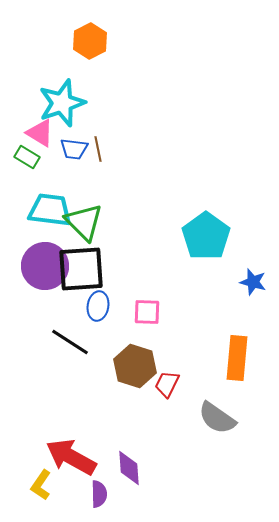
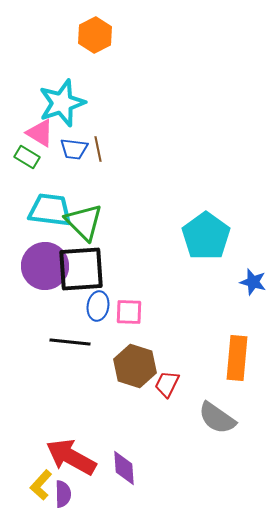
orange hexagon: moved 5 px right, 6 px up
pink square: moved 18 px left
black line: rotated 27 degrees counterclockwise
purple diamond: moved 5 px left
yellow L-shape: rotated 8 degrees clockwise
purple semicircle: moved 36 px left
